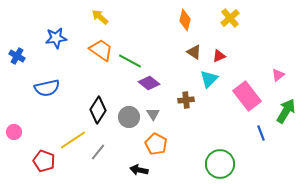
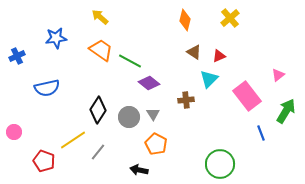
blue cross: rotated 35 degrees clockwise
